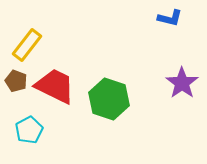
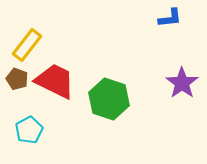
blue L-shape: rotated 20 degrees counterclockwise
brown pentagon: moved 1 px right, 2 px up
red trapezoid: moved 5 px up
